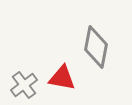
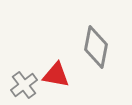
red triangle: moved 6 px left, 3 px up
